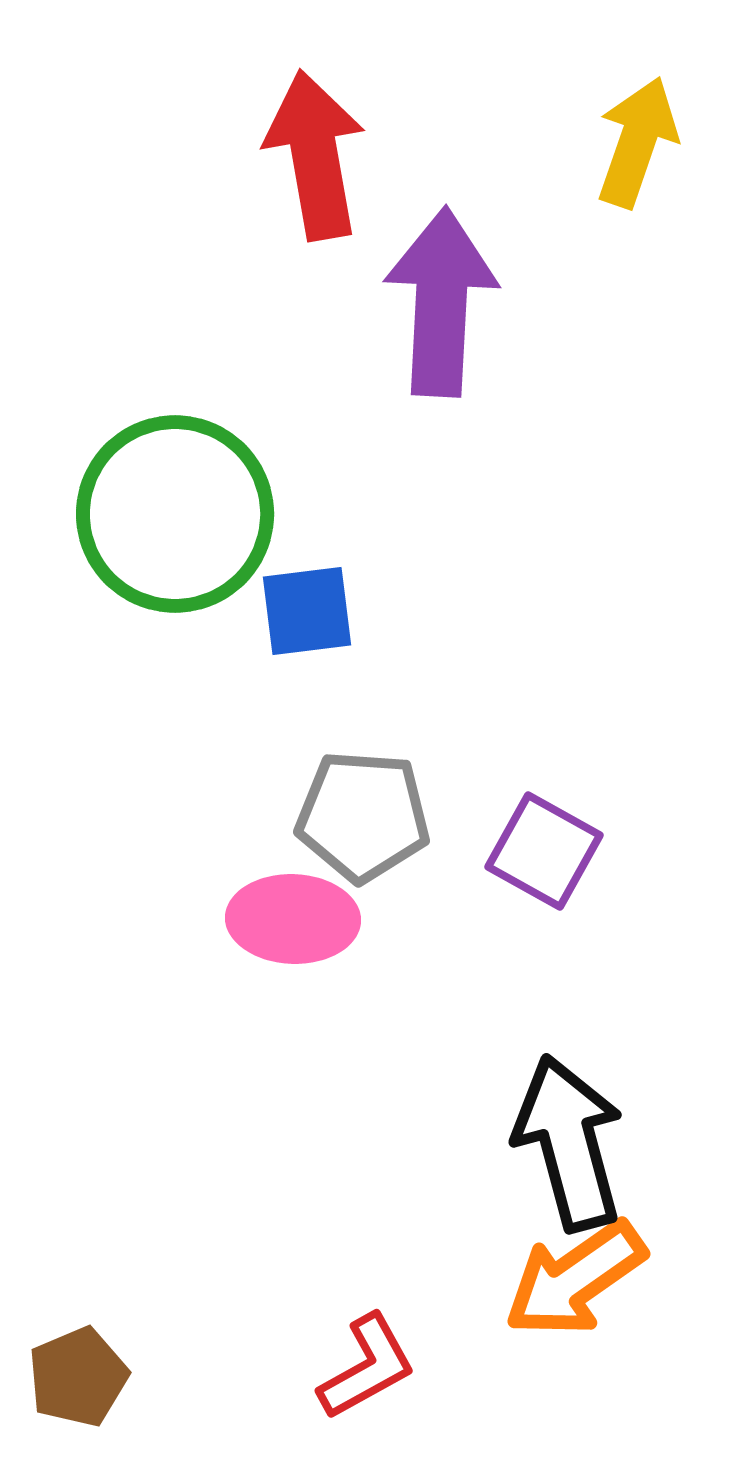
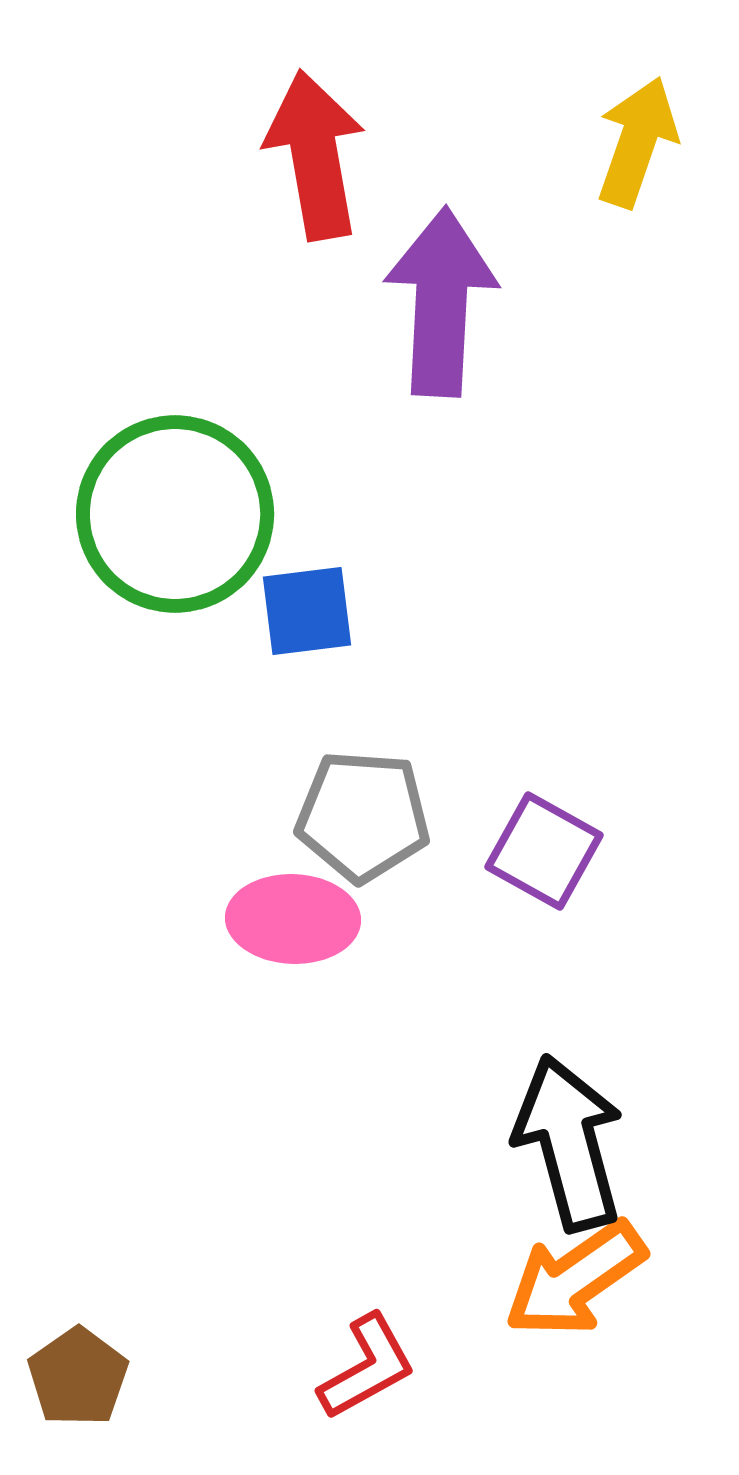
brown pentagon: rotated 12 degrees counterclockwise
